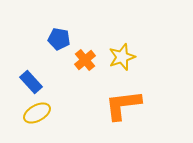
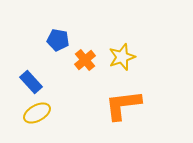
blue pentagon: moved 1 px left, 1 px down
